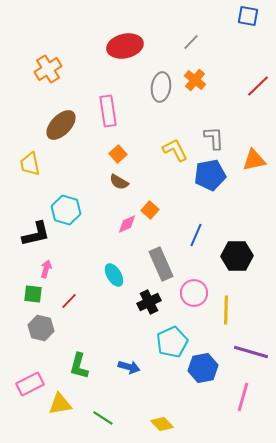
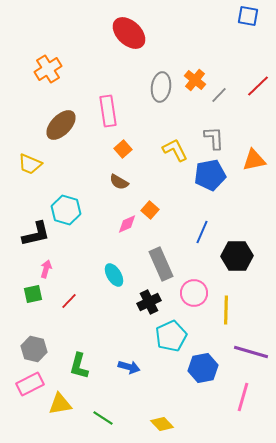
gray line at (191, 42): moved 28 px right, 53 px down
red ellipse at (125, 46): moved 4 px right, 13 px up; rotated 56 degrees clockwise
orange square at (118, 154): moved 5 px right, 5 px up
yellow trapezoid at (30, 164): rotated 55 degrees counterclockwise
blue line at (196, 235): moved 6 px right, 3 px up
green square at (33, 294): rotated 18 degrees counterclockwise
gray hexagon at (41, 328): moved 7 px left, 21 px down
cyan pentagon at (172, 342): moved 1 px left, 6 px up
